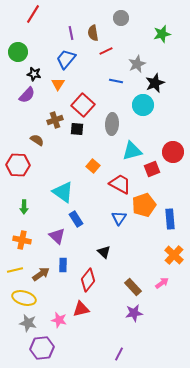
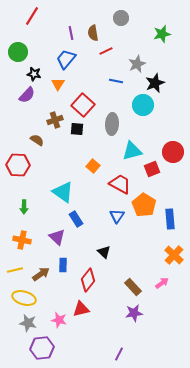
red line at (33, 14): moved 1 px left, 2 px down
orange pentagon at (144, 205): rotated 20 degrees counterclockwise
blue triangle at (119, 218): moved 2 px left, 2 px up
purple triangle at (57, 236): moved 1 px down
